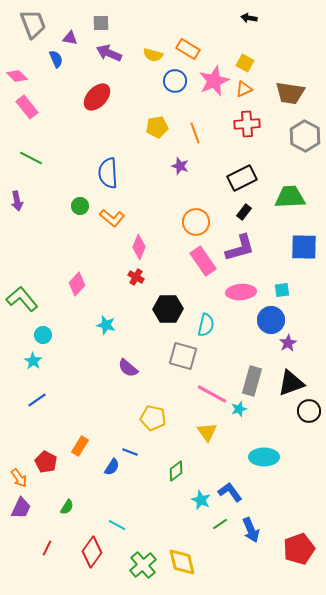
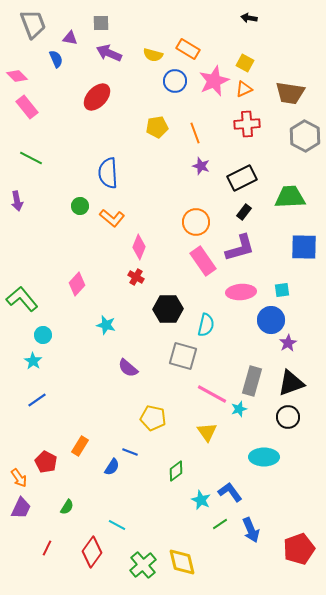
purple star at (180, 166): moved 21 px right
black circle at (309, 411): moved 21 px left, 6 px down
